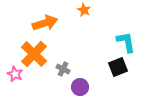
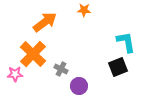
orange star: rotated 24 degrees counterclockwise
orange arrow: moved 1 px up; rotated 20 degrees counterclockwise
orange cross: moved 1 px left
gray cross: moved 2 px left
pink star: rotated 28 degrees counterclockwise
purple circle: moved 1 px left, 1 px up
